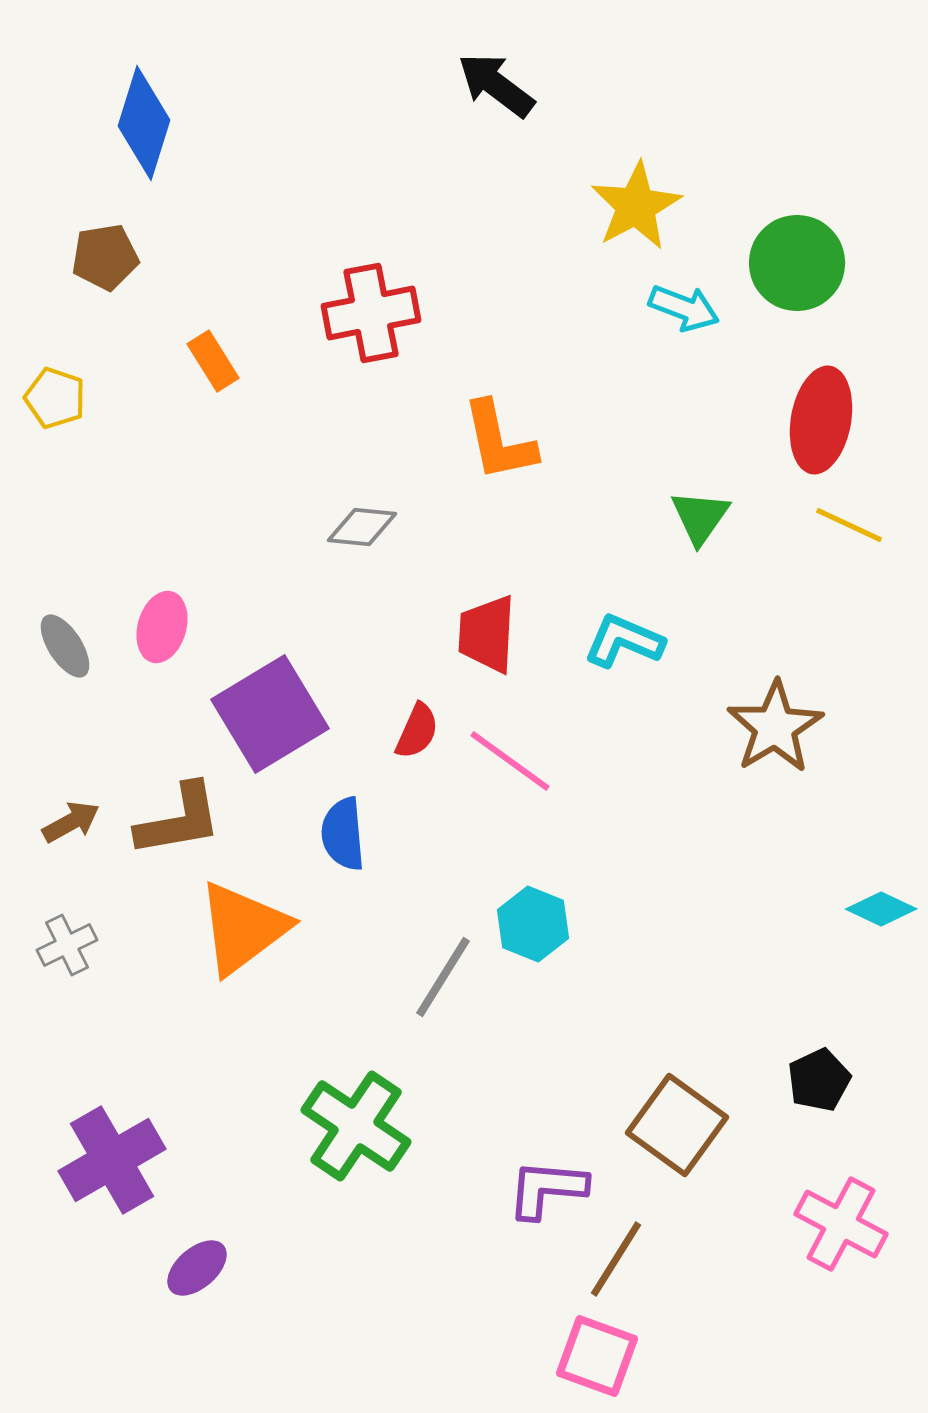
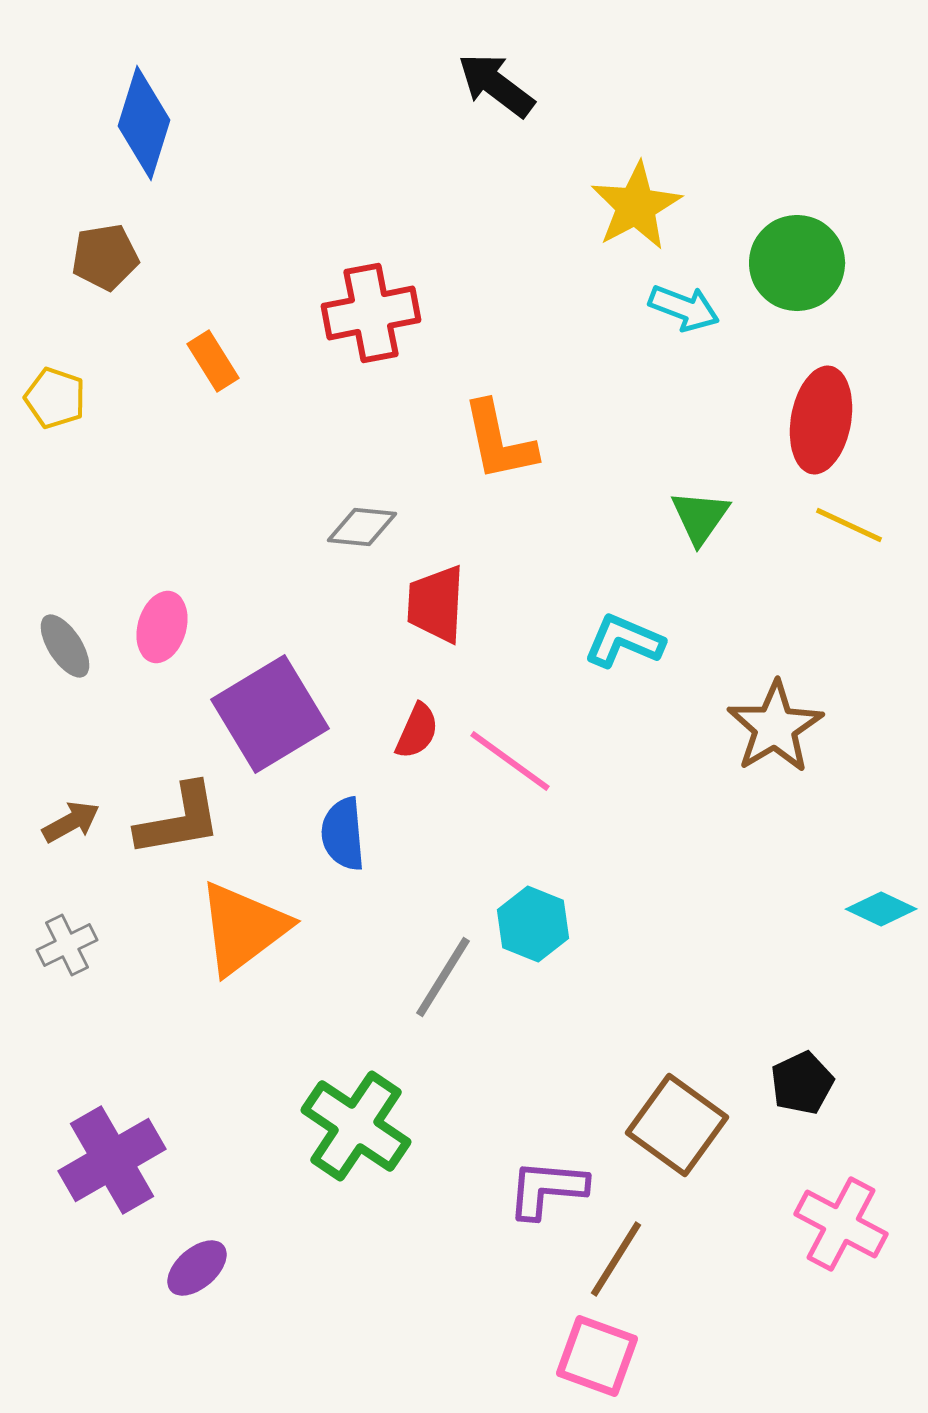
red trapezoid: moved 51 px left, 30 px up
black pentagon: moved 17 px left, 3 px down
